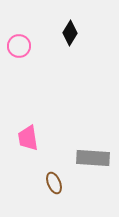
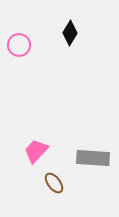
pink circle: moved 1 px up
pink trapezoid: moved 8 px right, 13 px down; rotated 52 degrees clockwise
brown ellipse: rotated 15 degrees counterclockwise
